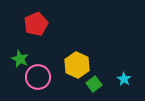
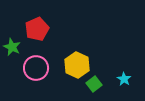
red pentagon: moved 1 px right, 5 px down
green star: moved 8 px left, 12 px up
pink circle: moved 2 px left, 9 px up
